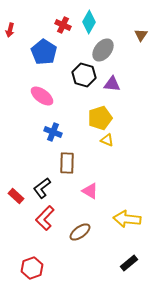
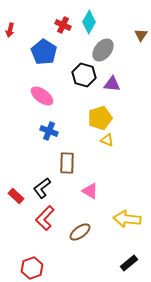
blue cross: moved 4 px left, 1 px up
